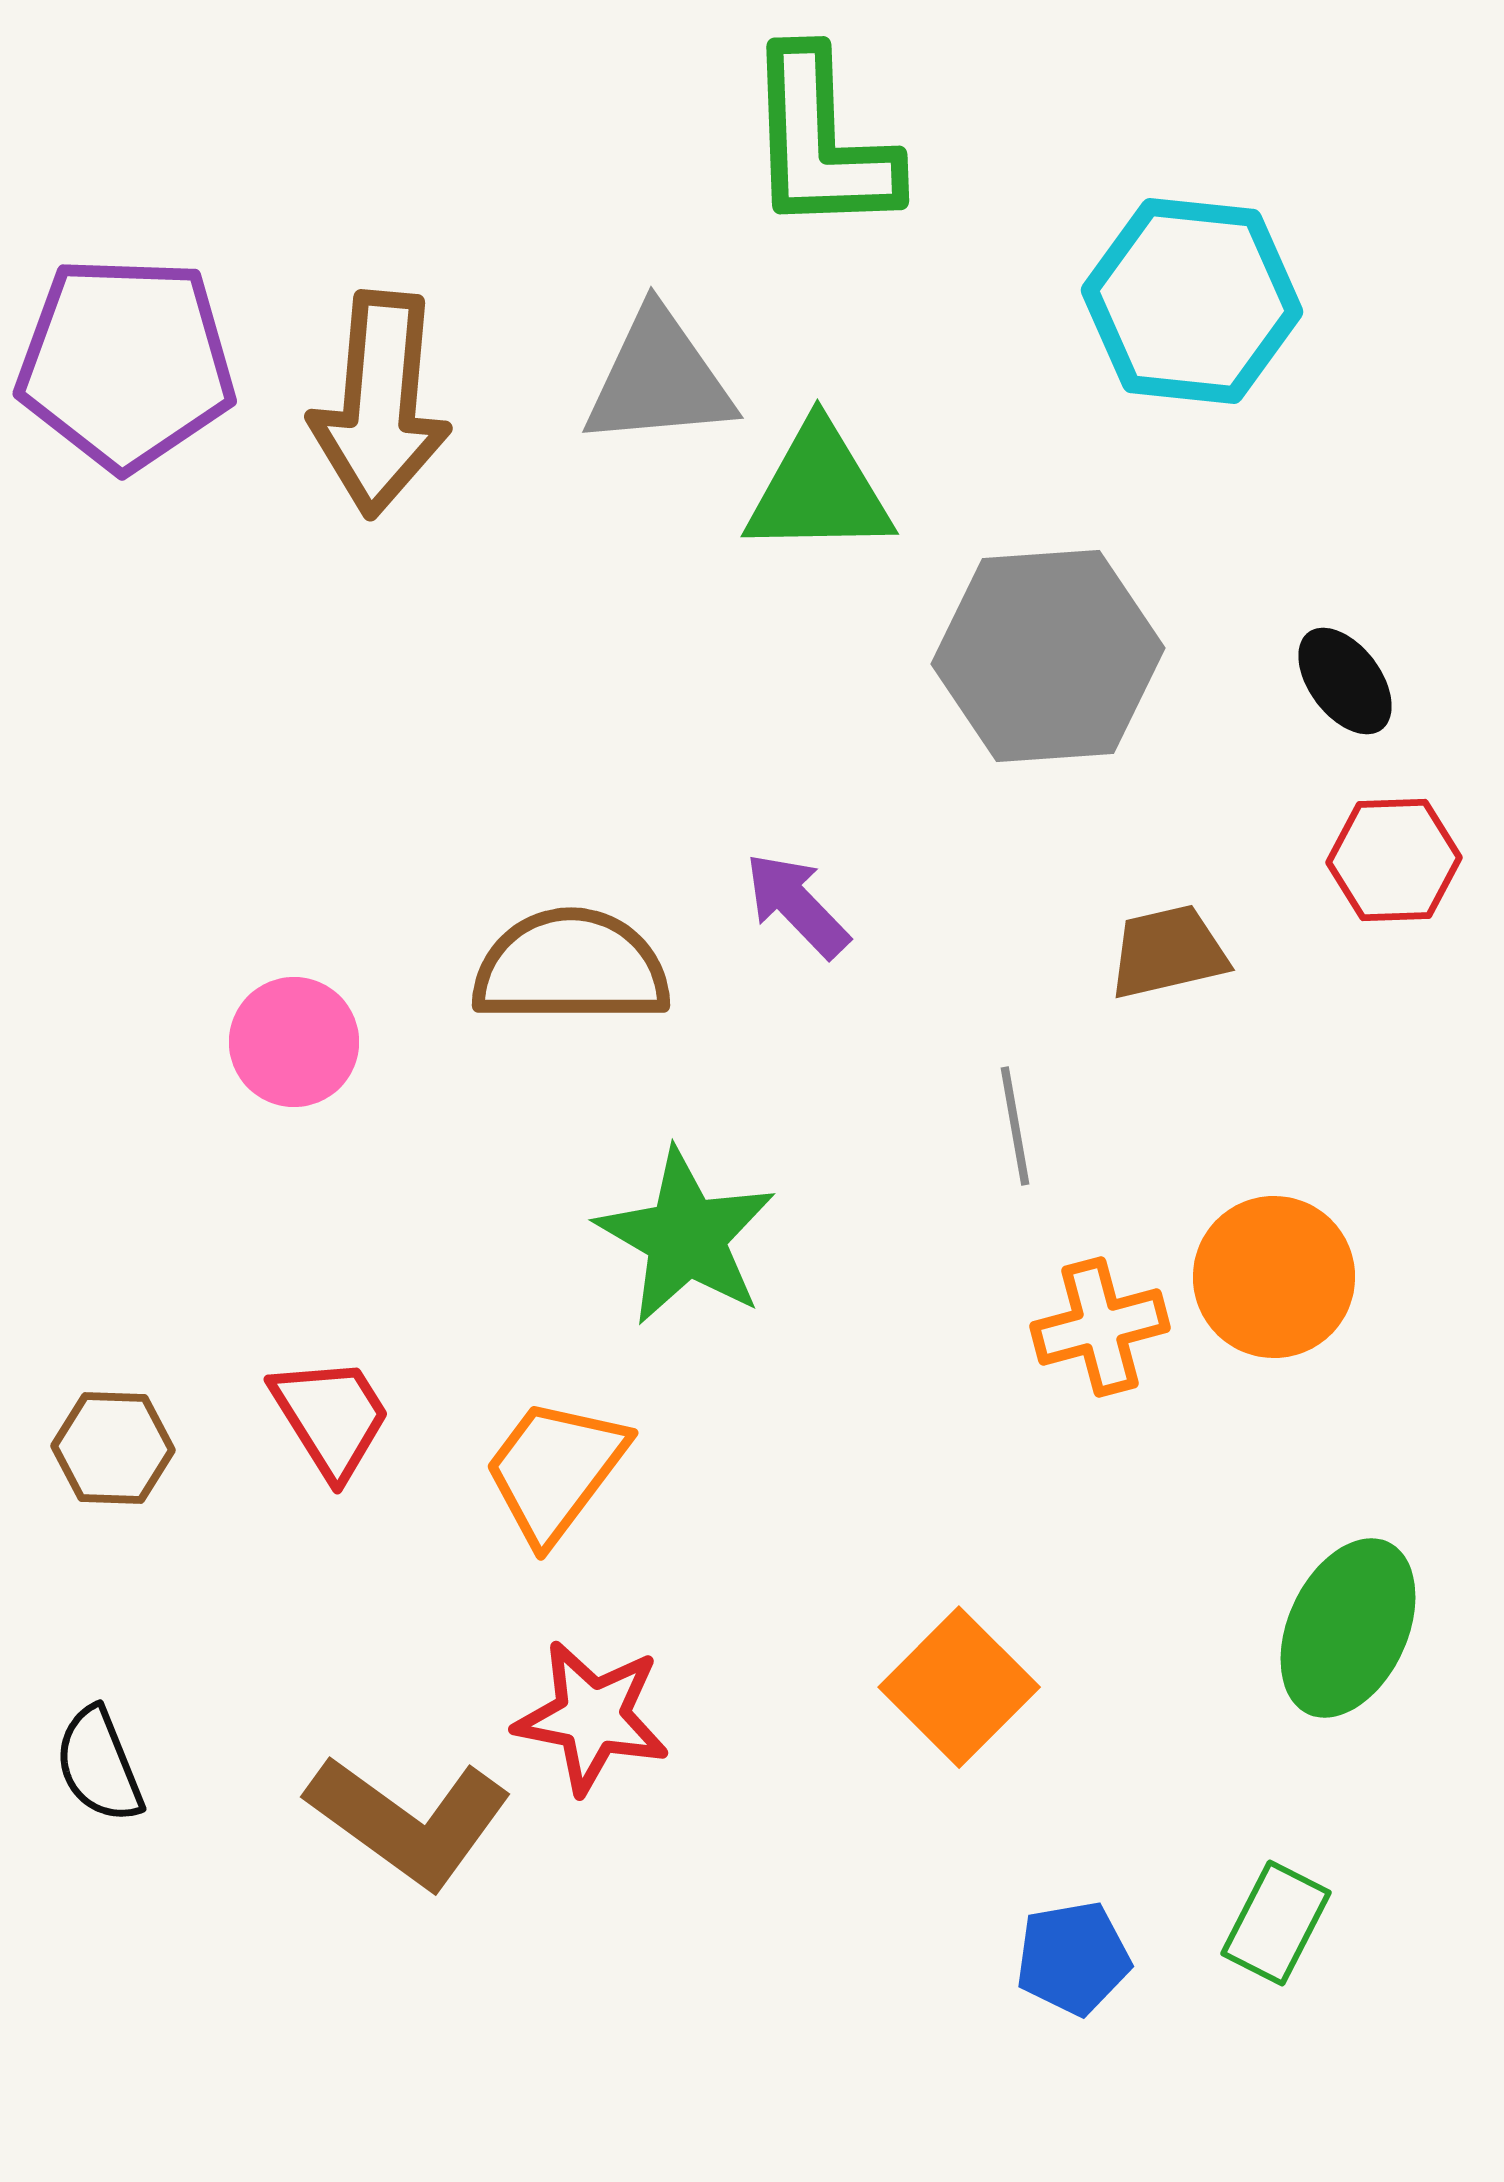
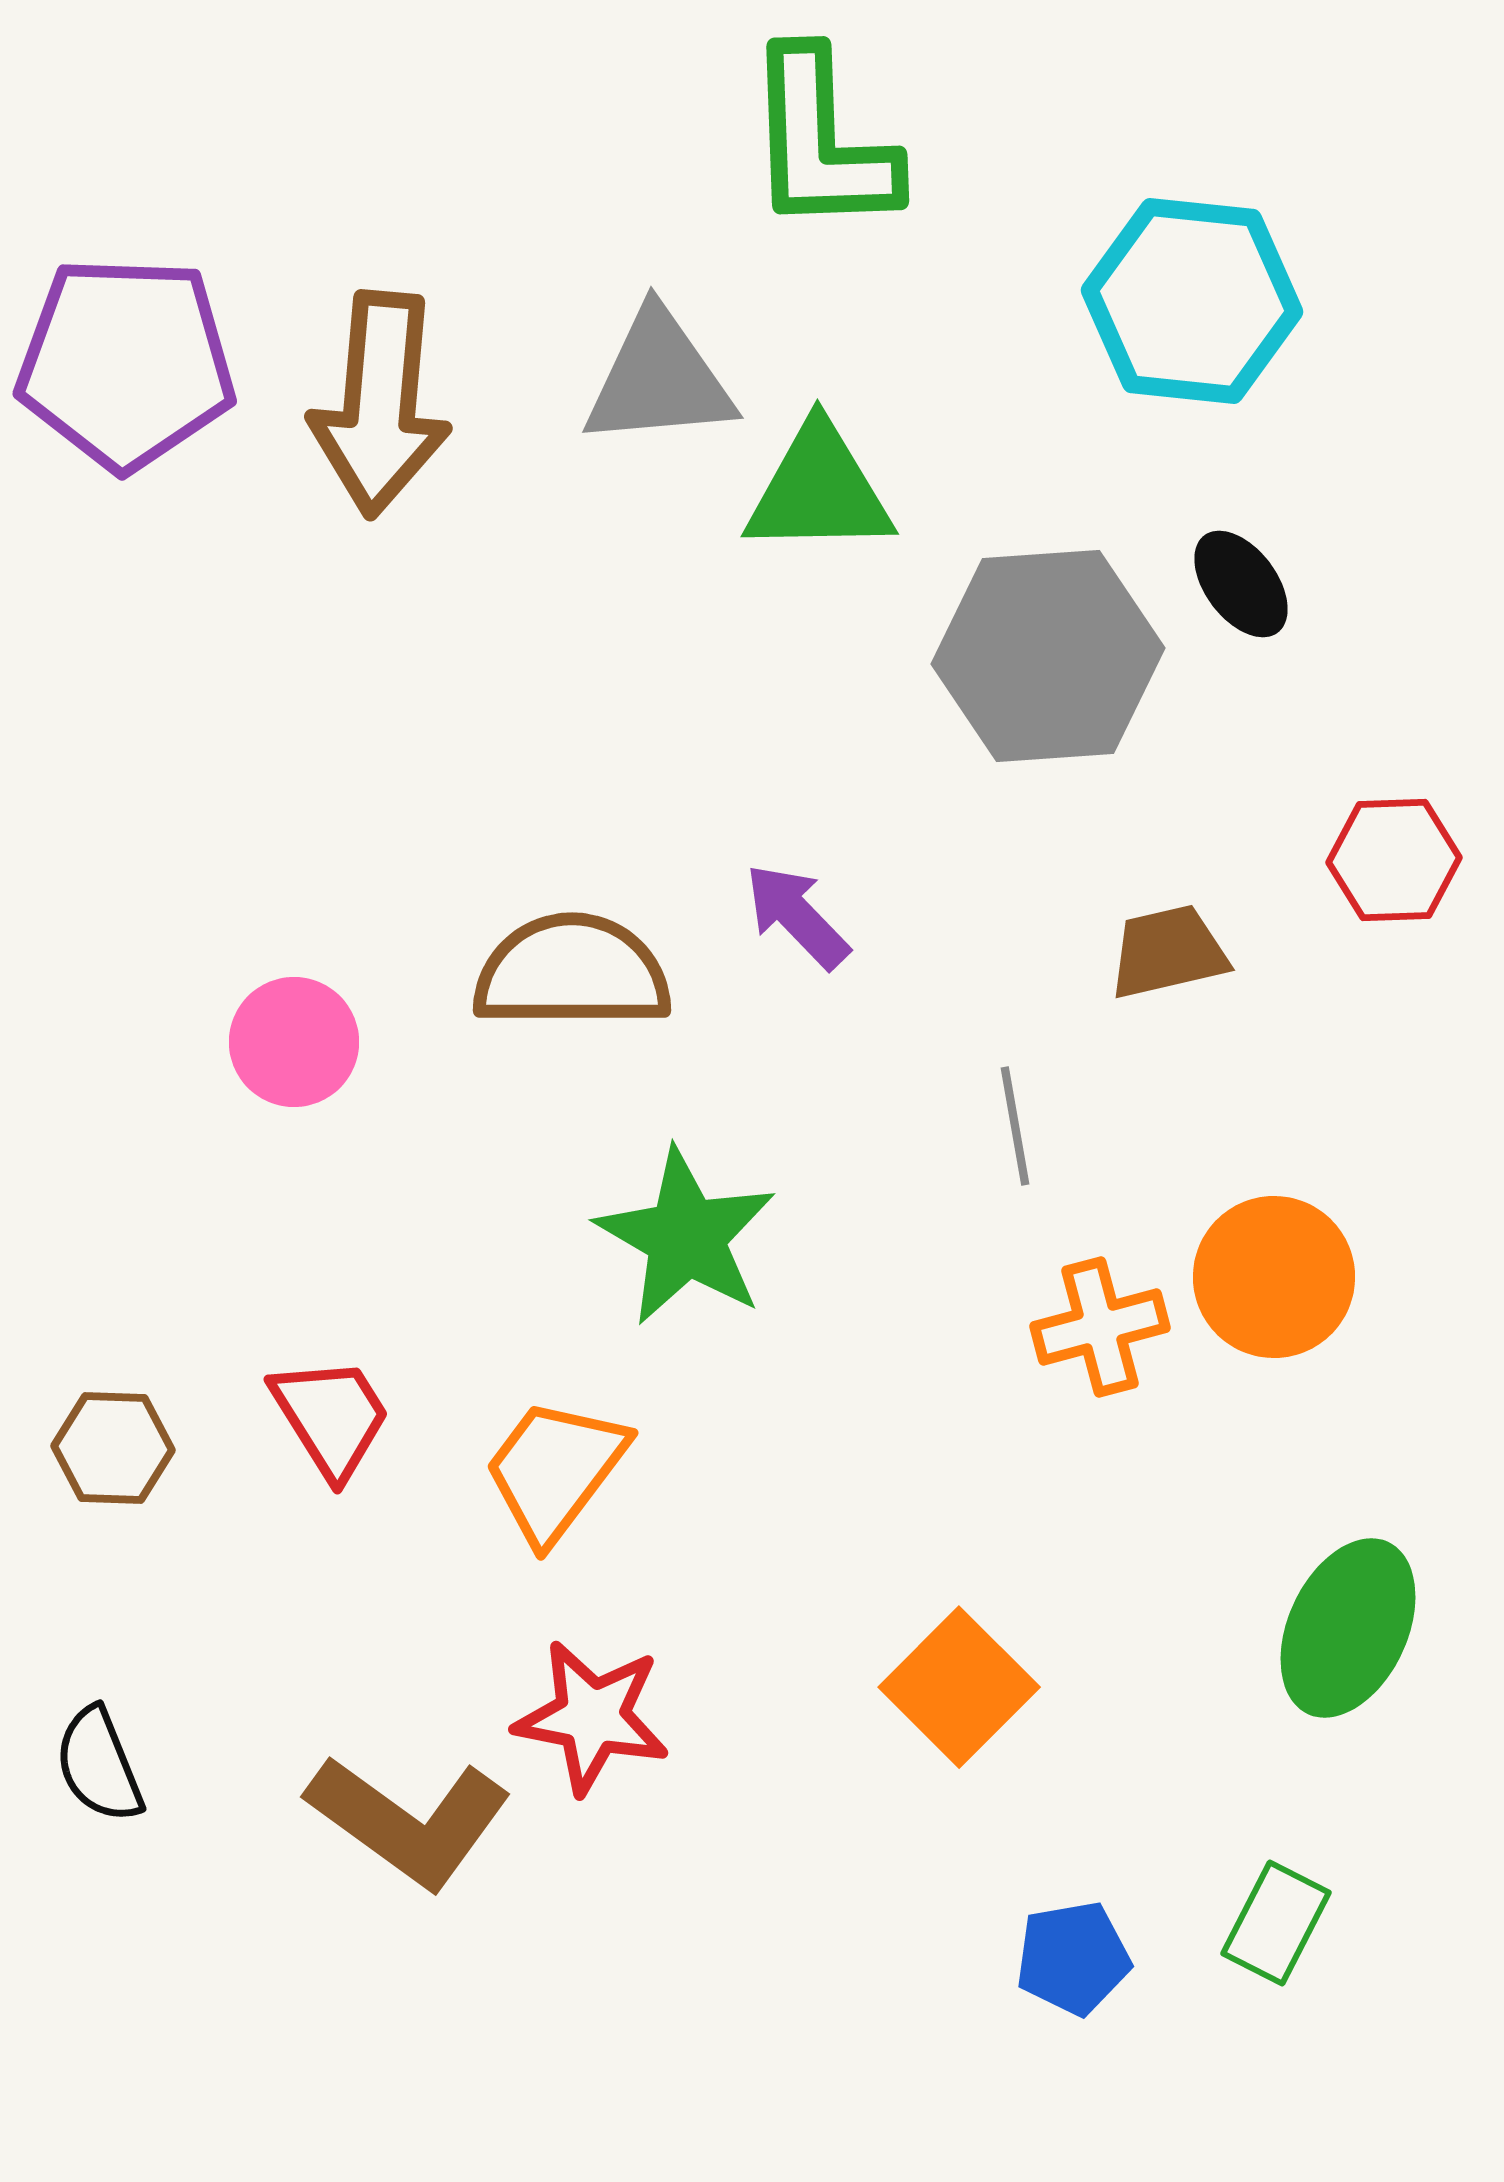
black ellipse: moved 104 px left, 97 px up
purple arrow: moved 11 px down
brown semicircle: moved 1 px right, 5 px down
